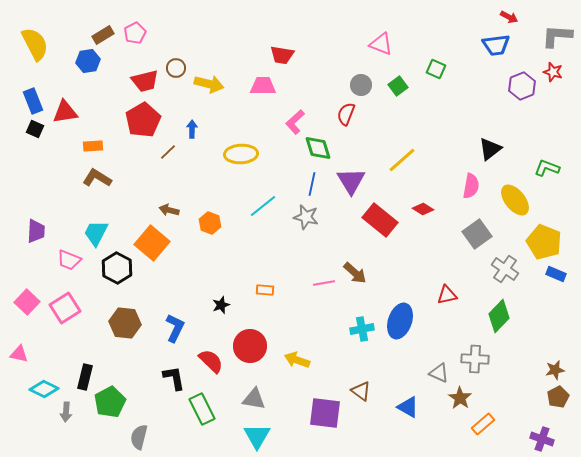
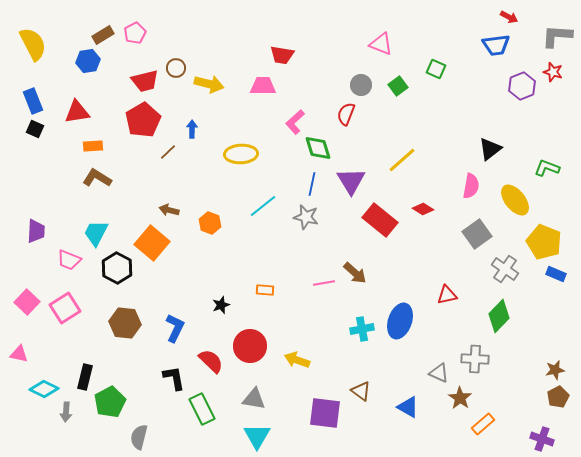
yellow semicircle at (35, 44): moved 2 px left
red triangle at (65, 112): moved 12 px right
